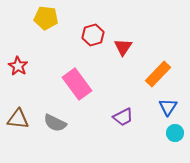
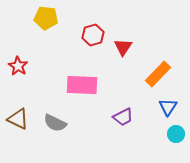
pink rectangle: moved 5 px right, 1 px down; rotated 52 degrees counterclockwise
brown triangle: rotated 20 degrees clockwise
cyan circle: moved 1 px right, 1 px down
